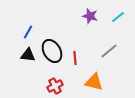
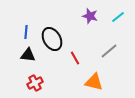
blue line: moved 2 px left; rotated 24 degrees counterclockwise
black ellipse: moved 12 px up
red line: rotated 24 degrees counterclockwise
red cross: moved 20 px left, 3 px up
